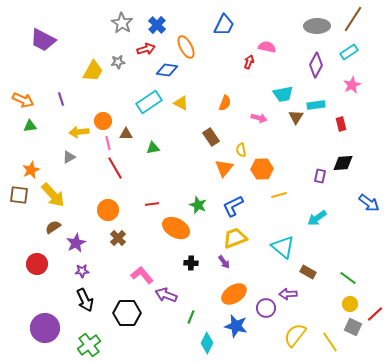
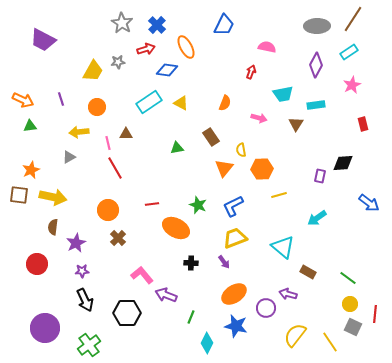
red arrow at (249, 62): moved 2 px right, 10 px down
brown triangle at (296, 117): moved 7 px down
orange circle at (103, 121): moved 6 px left, 14 px up
red rectangle at (341, 124): moved 22 px right
green triangle at (153, 148): moved 24 px right
yellow arrow at (53, 195): moved 2 px down; rotated 36 degrees counterclockwise
brown semicircle at (53, 227): rotated 49 degrees counterclockwise
purple arrow at (288, 294): rotated 18 degrees clockwise
red line at (375, 314): rotated 42 degrees counterclockwise
